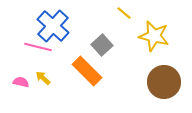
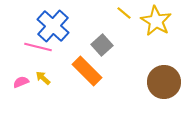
yellow star: moved 2 px right, 15 px up; rotated 16 degrees clockwise
pink semicircle: rotated 35 degrees counterclockwise
